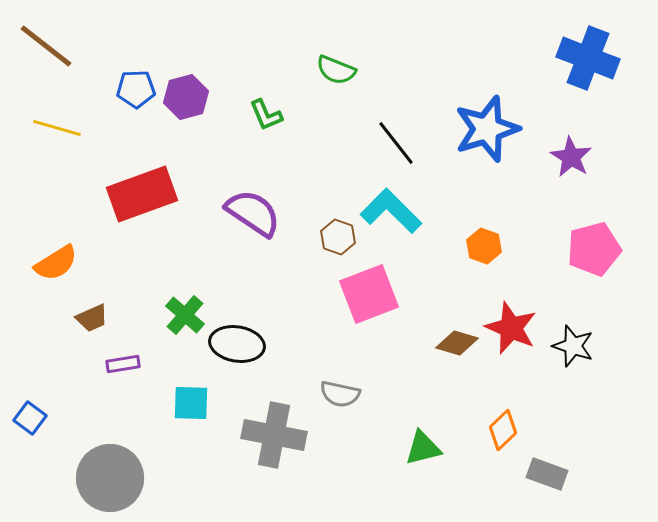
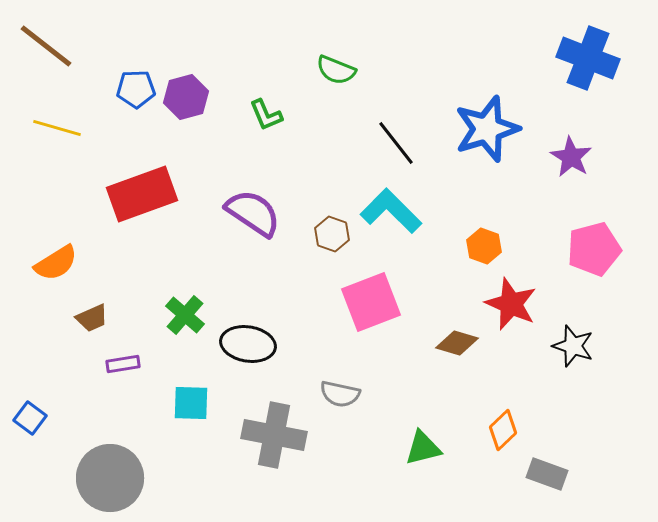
brown hexagon: moved 6 px left, 3 px up
pink square: moved 2 px right, 8 px down
red star: moved 24 px up
black ellipse: moved 11 px right
